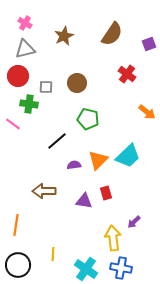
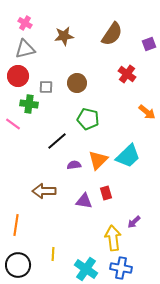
brown star: rotated 18 degrees clockwise
